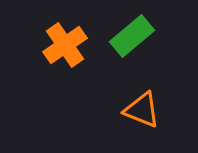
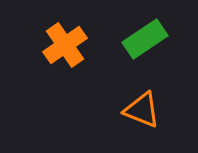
green rectangle: moved 13 px right, 3 px down; rotated 6 degrees clockwise
